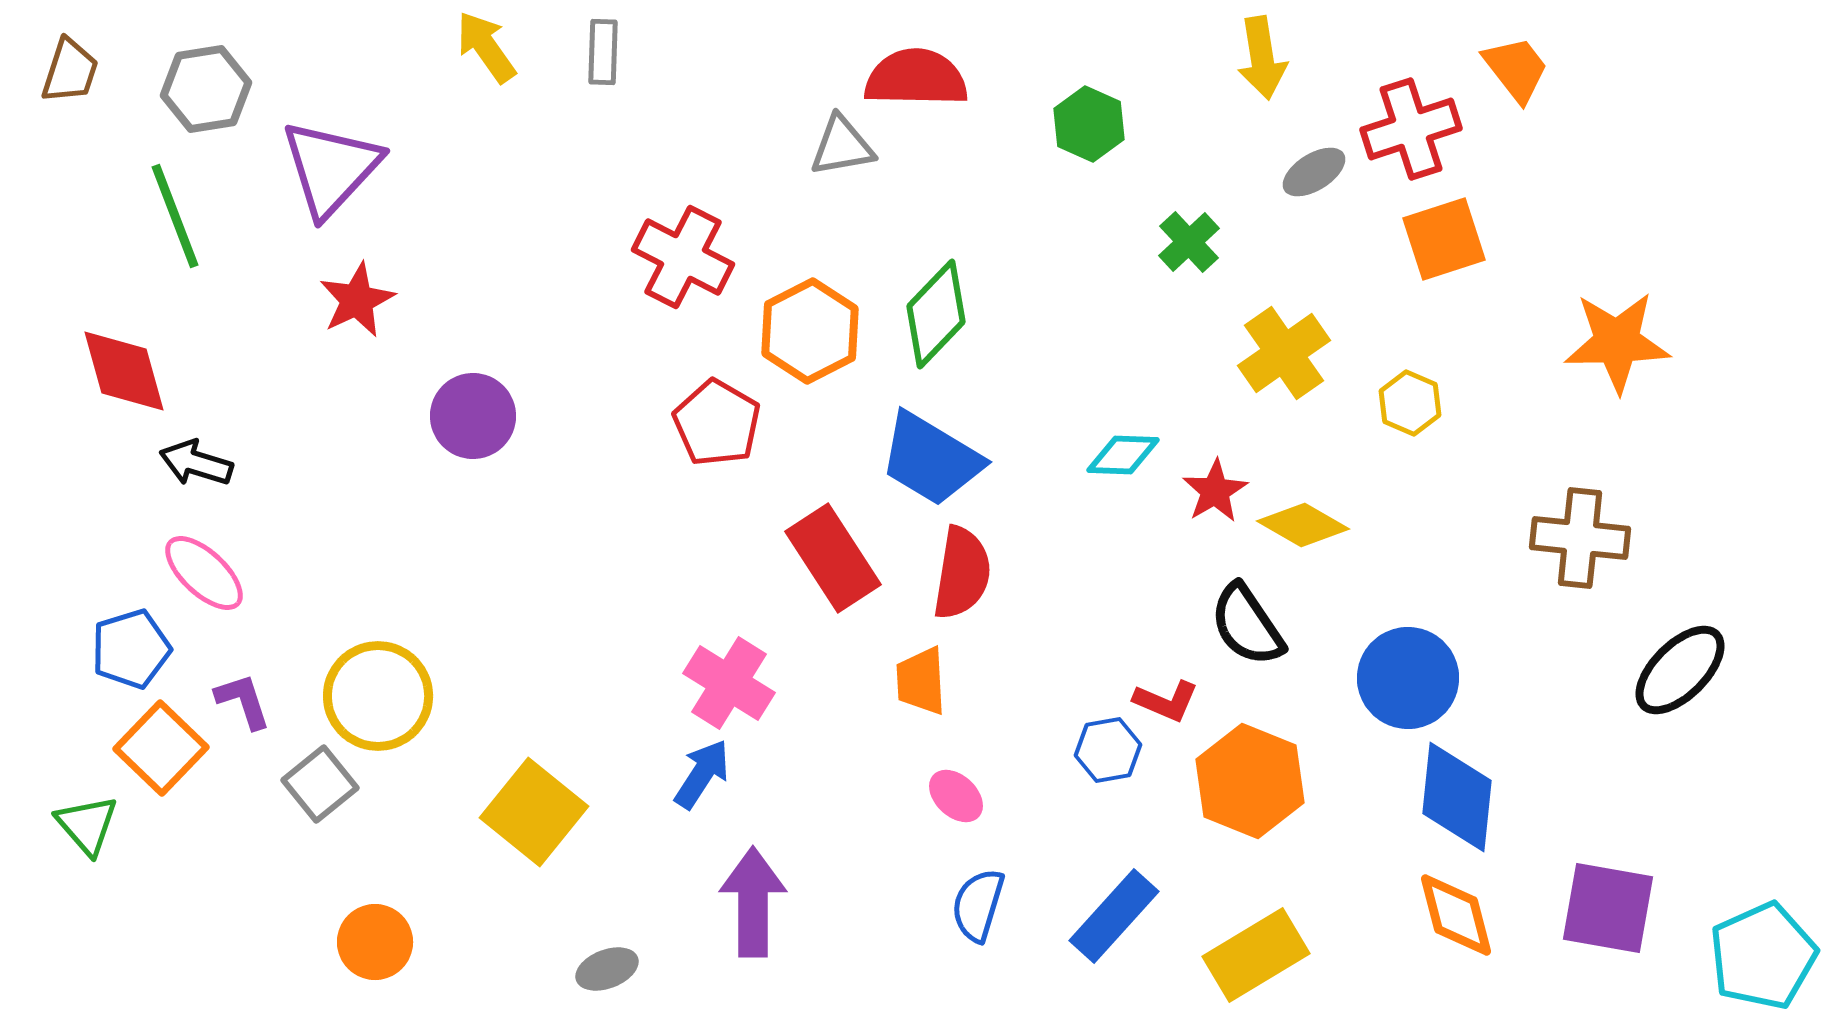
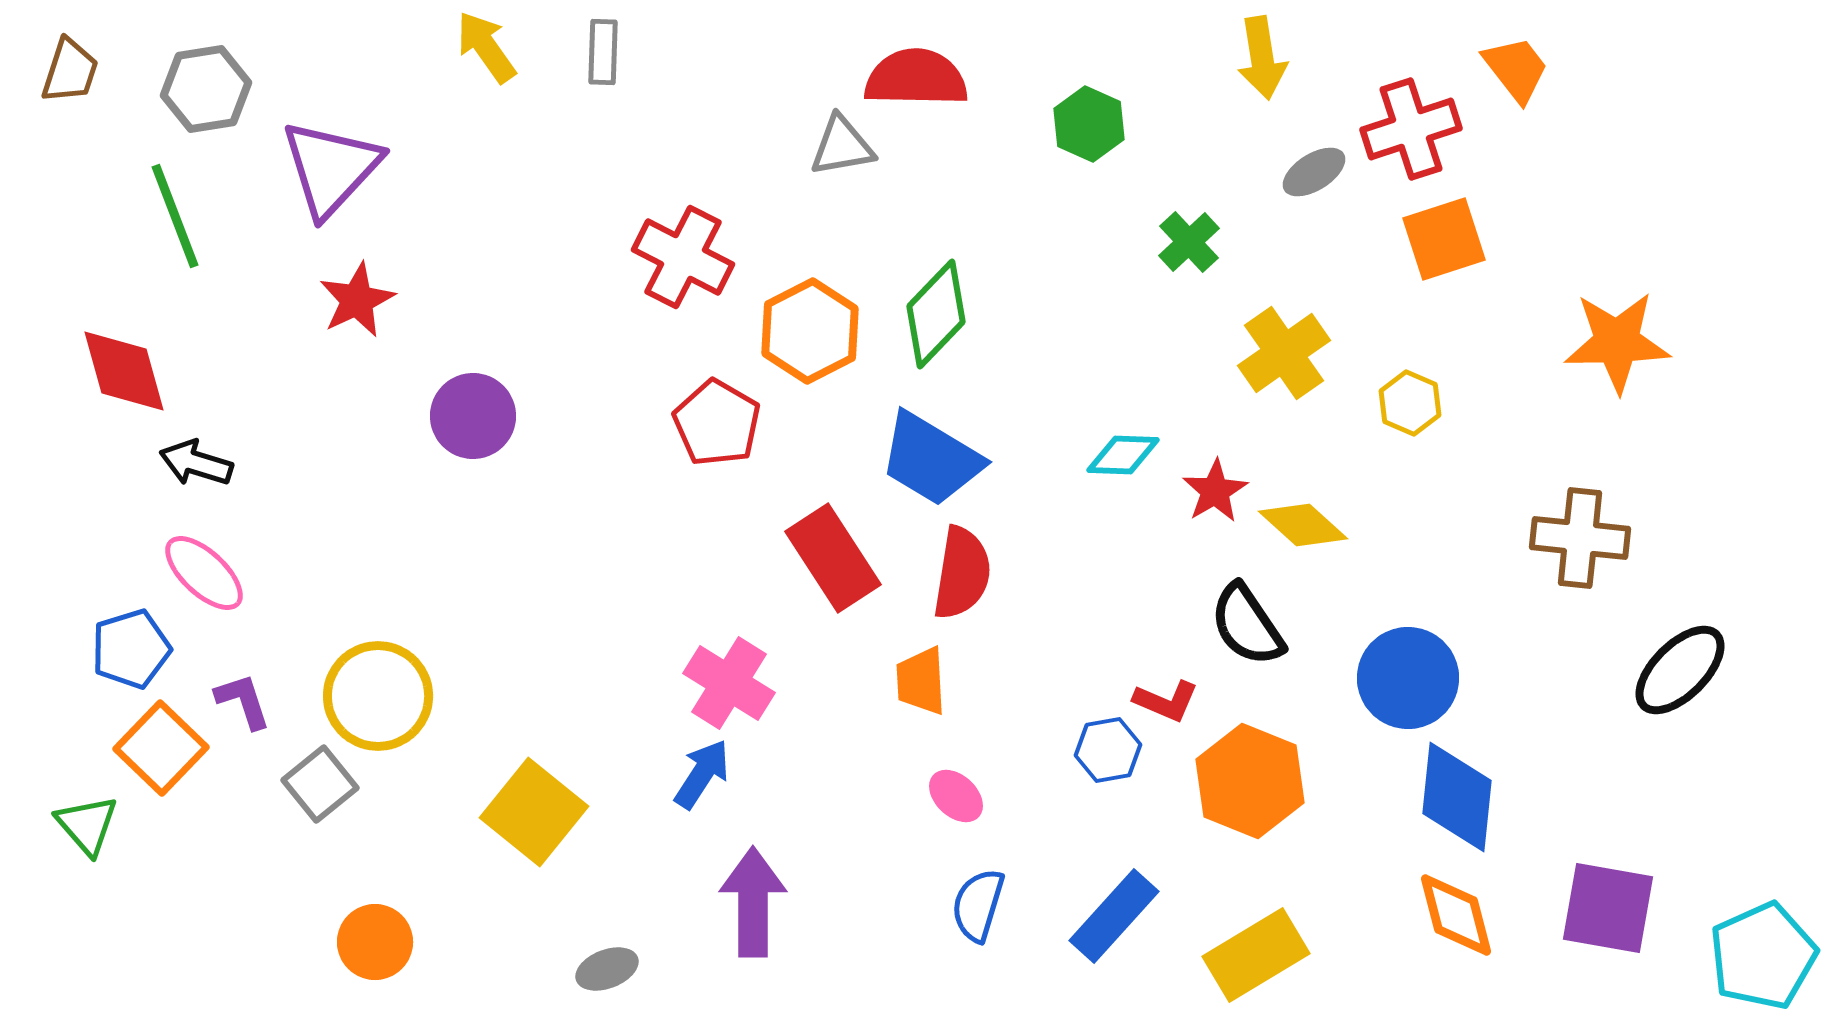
yellow diamond at (1303, 525): rotated 12 degrees clockwise
